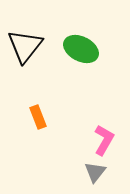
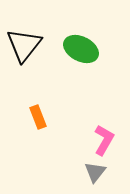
black triangle: moved 1 px left, 1 px up
